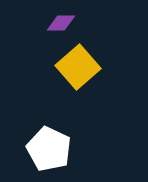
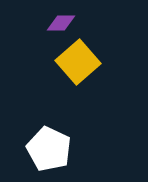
yellow square: moved 5 px up
